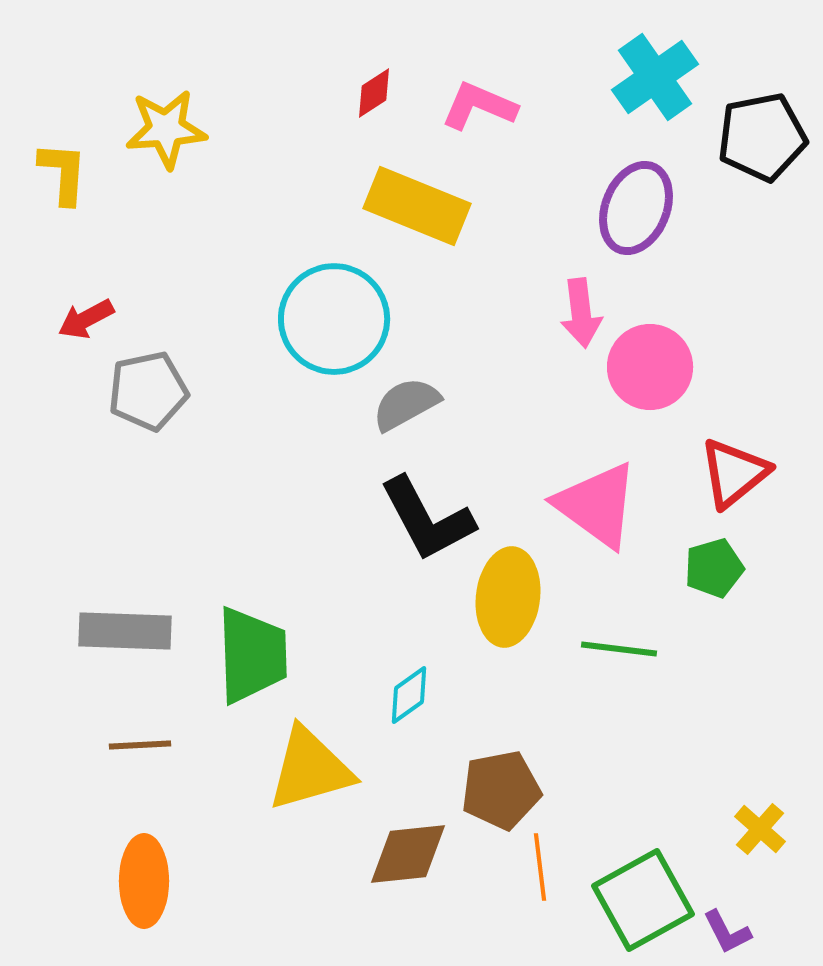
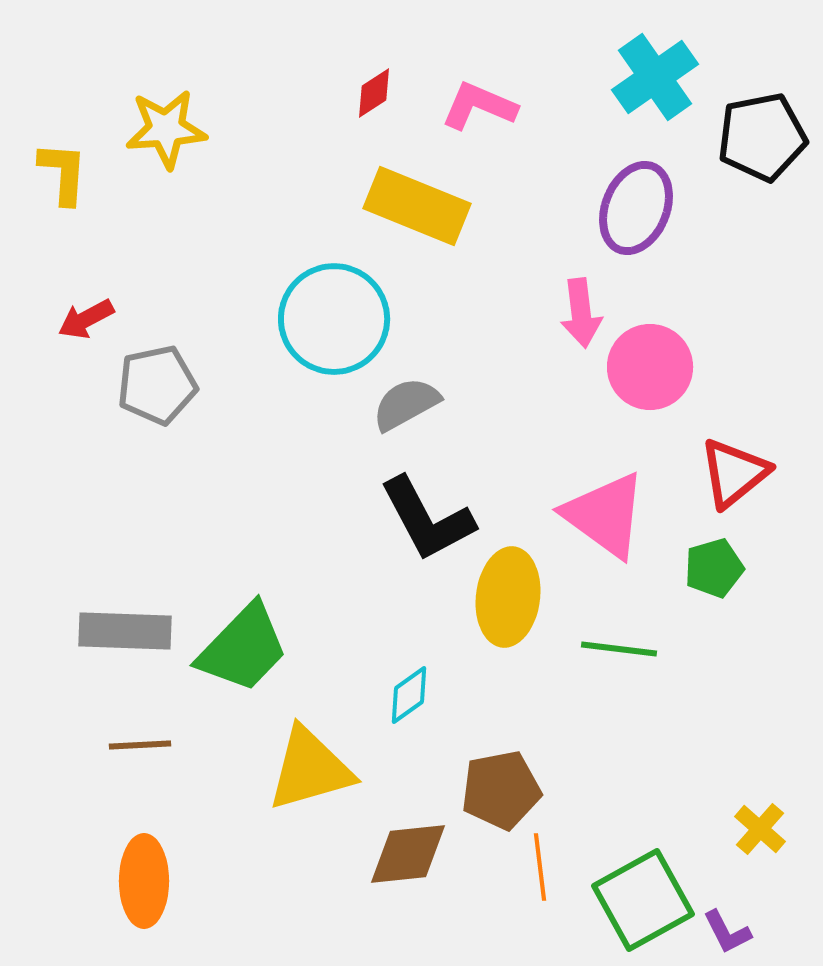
gray pentagon: moved 9 px right, 6 px up
pink triangle: moved 8 px right, 10 px down
green trapezoid: moved 9 px left, 7 px up; rotated 46 degrees clockwise
